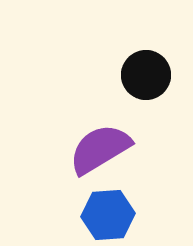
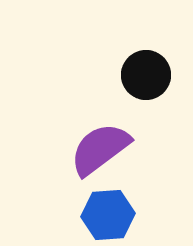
purple semicircle: rotated 6 degrees counterclockwise
